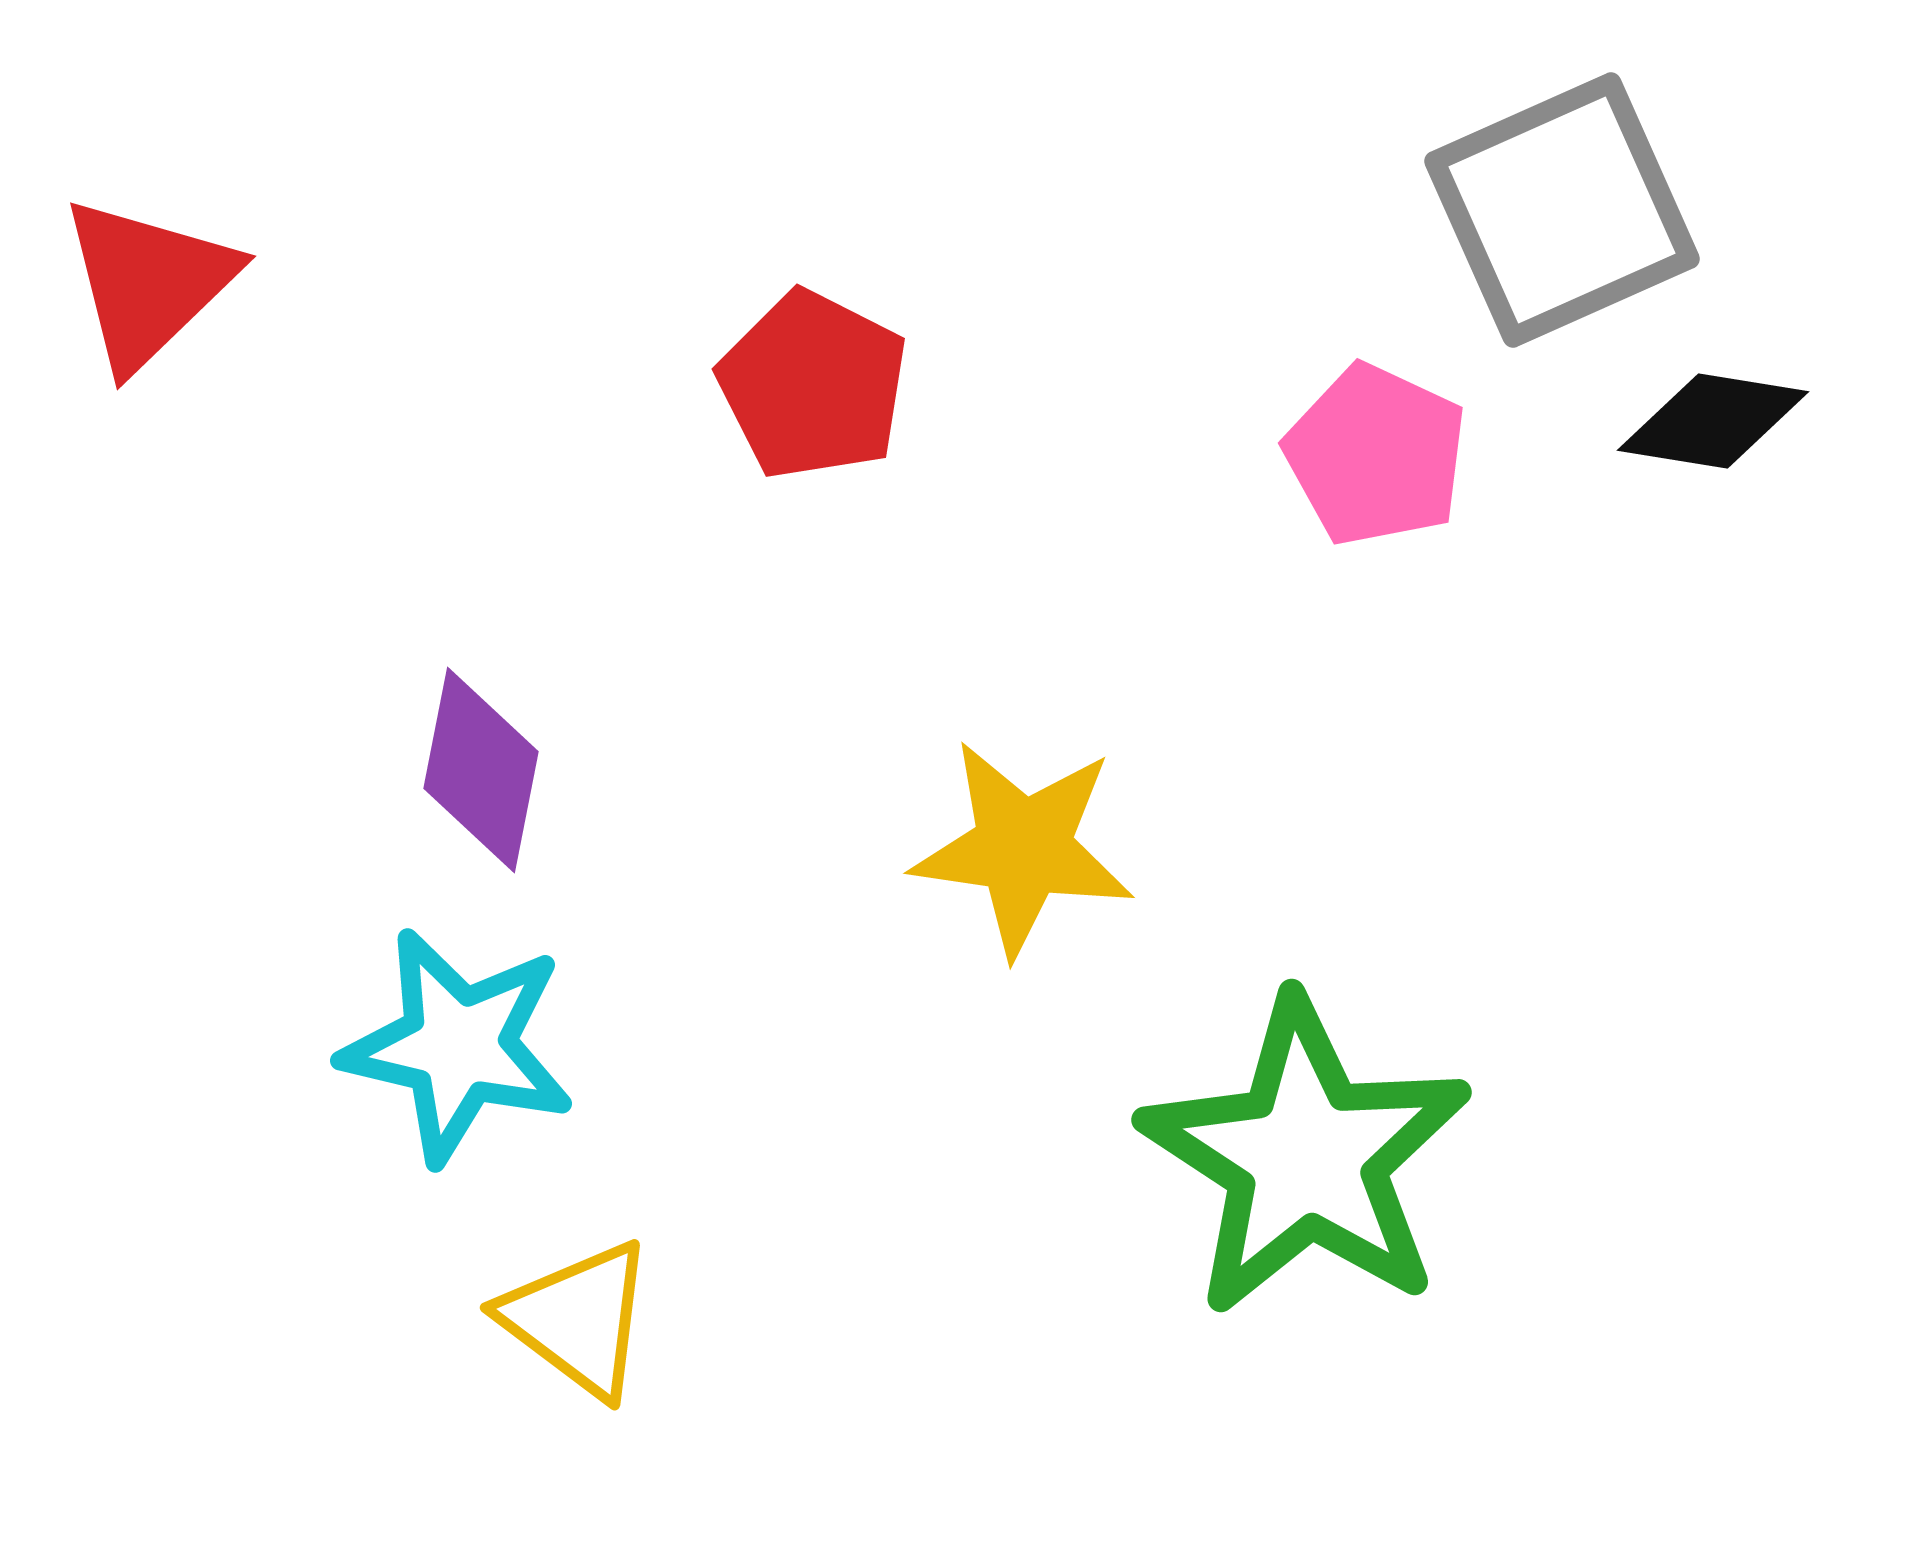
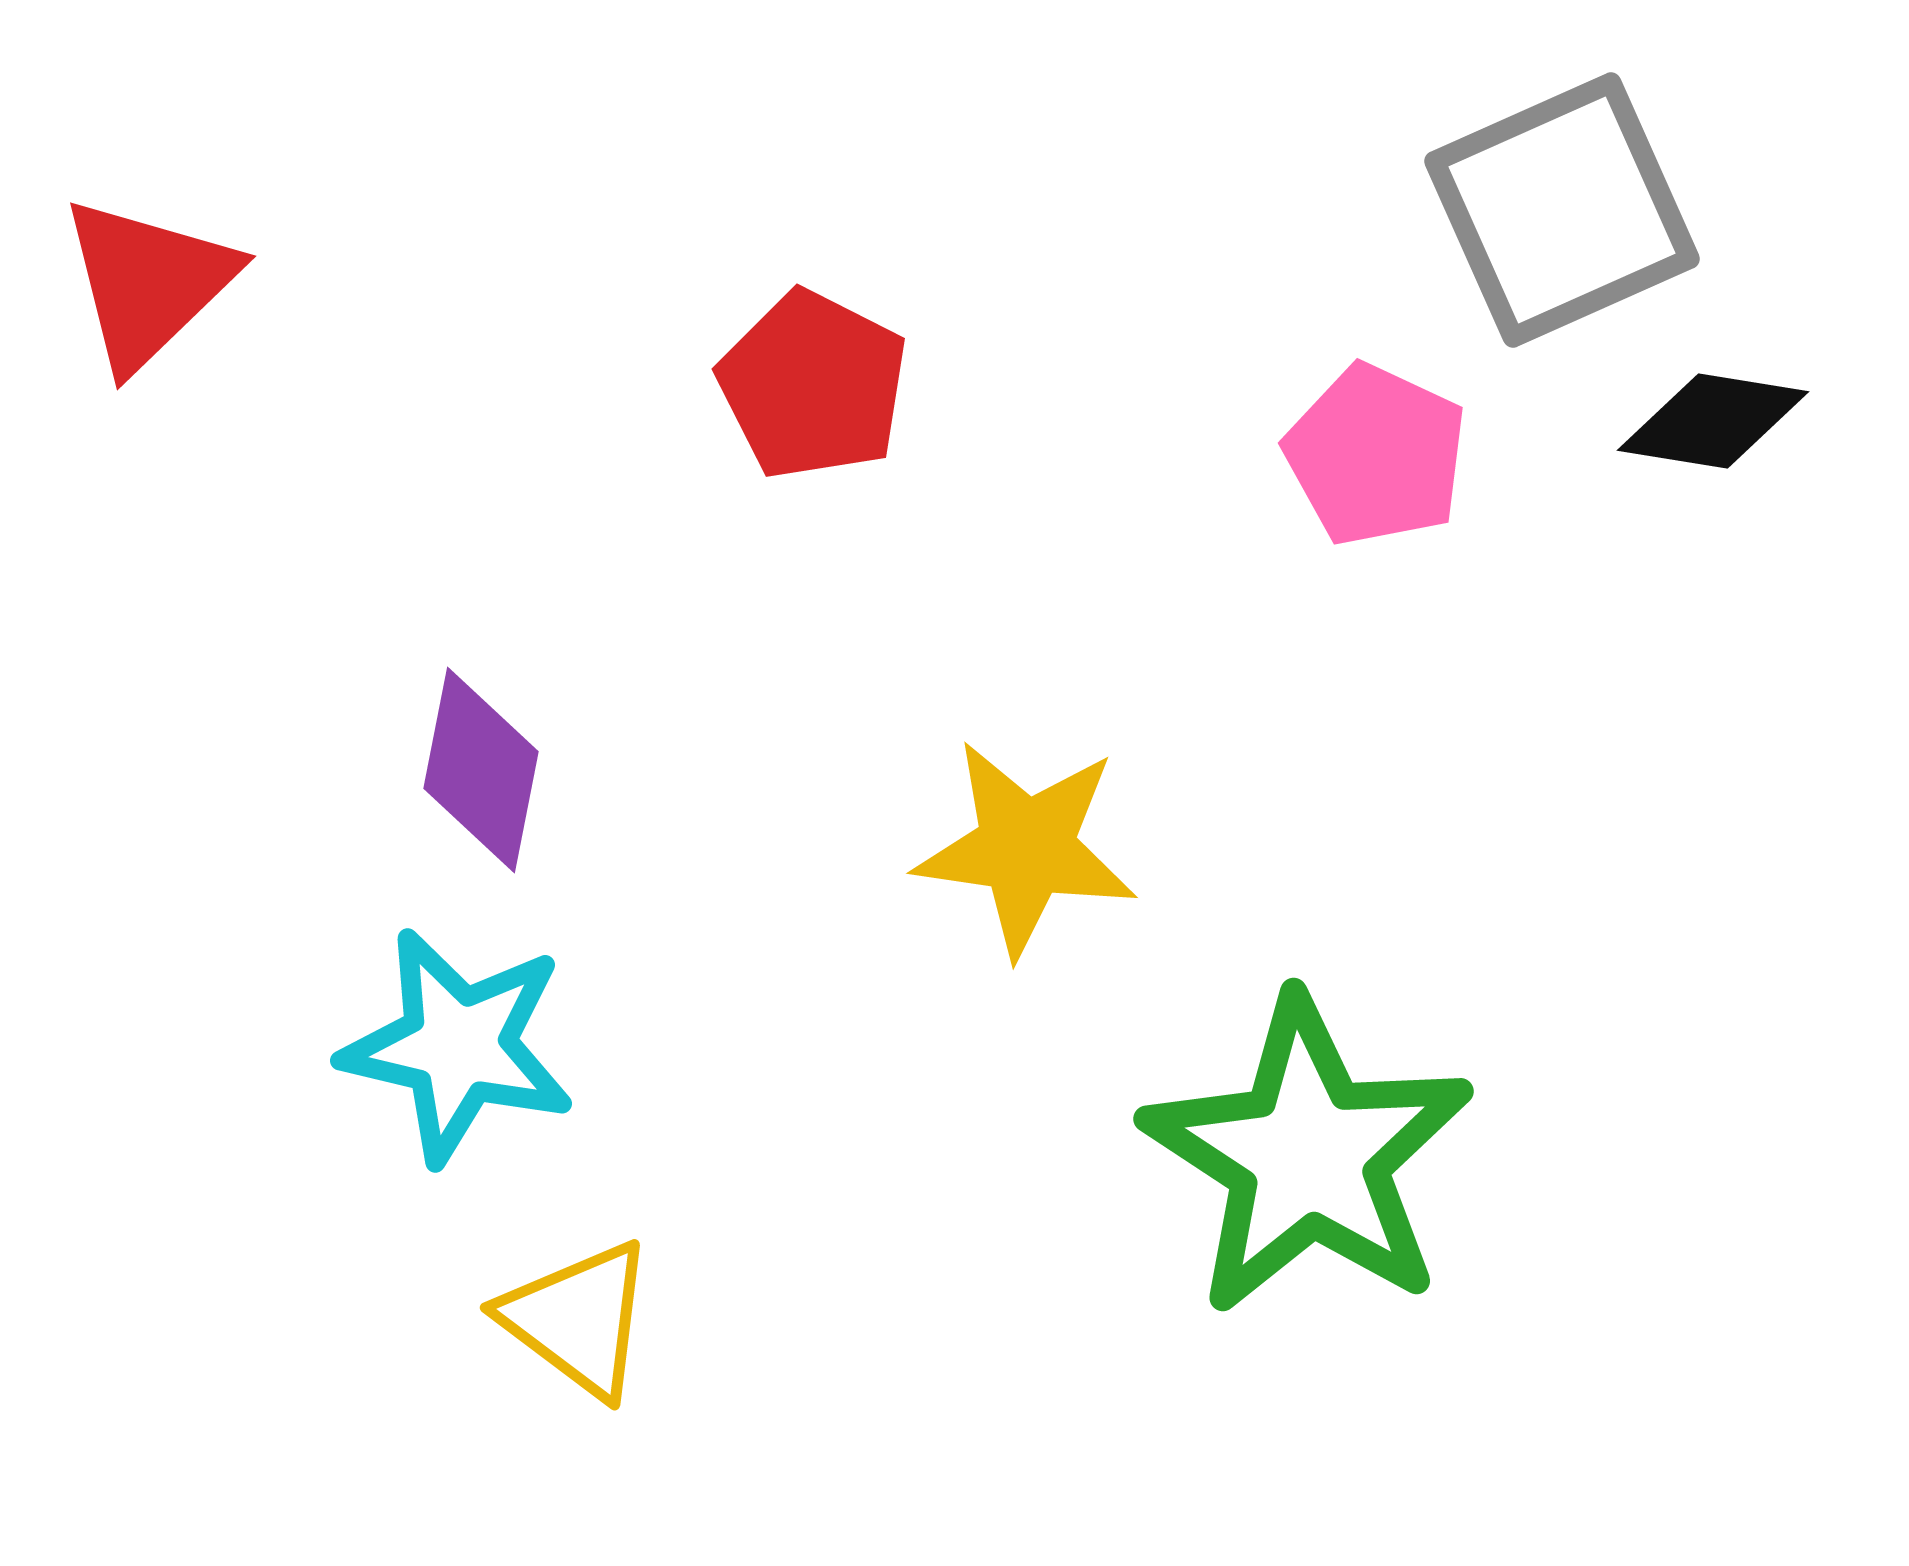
yellow star: moved 3 px right
green star: moved 2 px right, 1 px up
